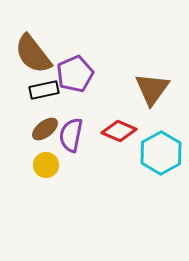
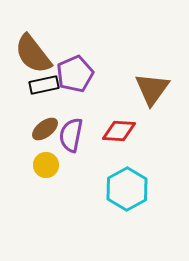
black rectangle: moved 5 px up
red diamond: rotated 20 degrees counterclockwise
cyan hexagon: moved 34 px left, 36 px down
